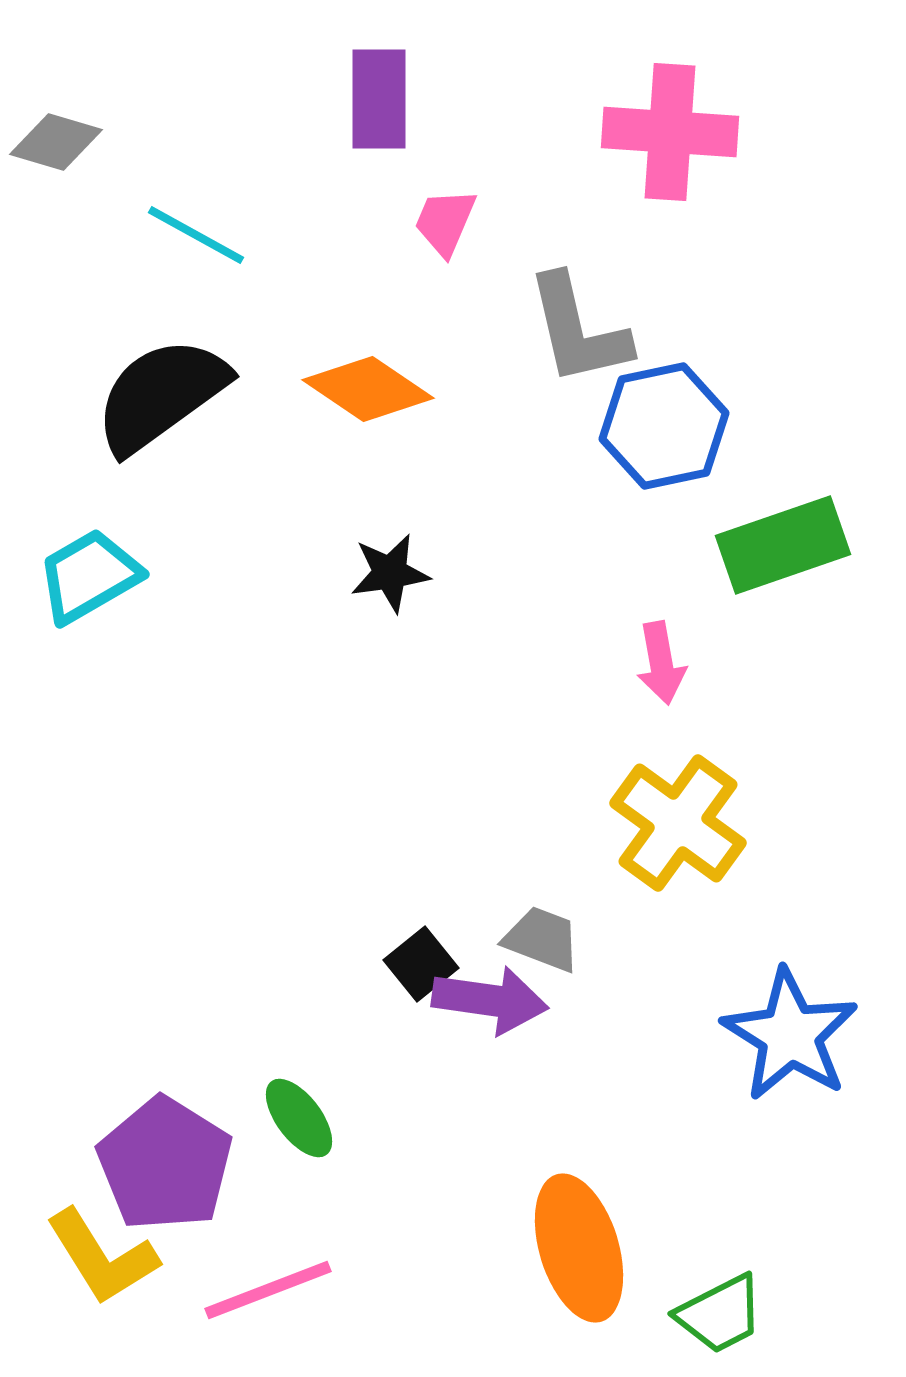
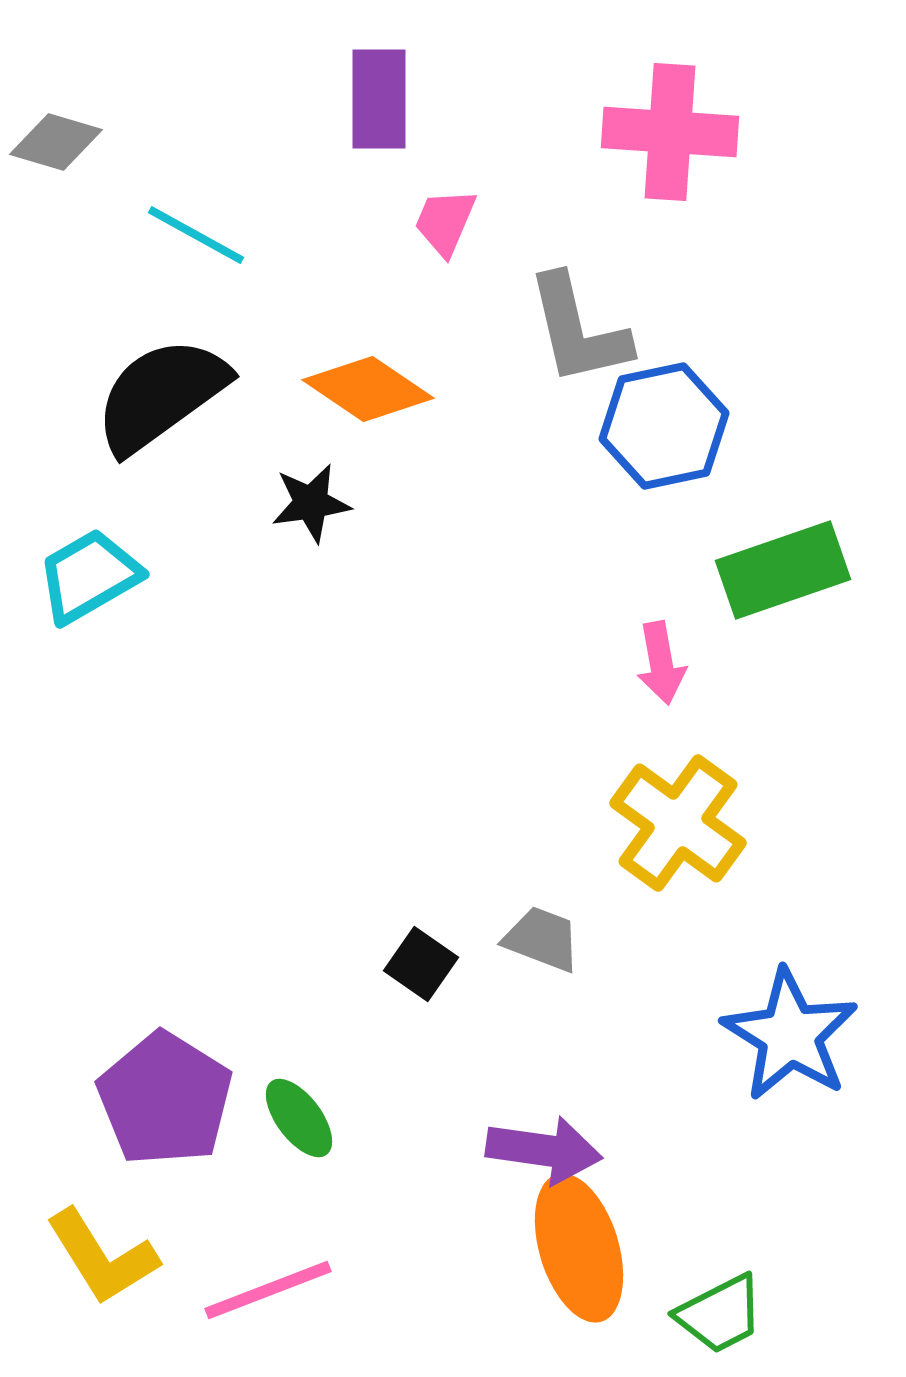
green rectangle: moved 25 px down
black star: moved 79 px left, 70 px up
black square: rotated 16 degrees counterclockwise
purple arrow: moved 54 px right, 150 px down
purple pentagon: moved 65 px up
